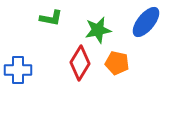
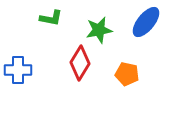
green star: moved 1 px right
orange pentagon: moved 10 px right, 11 px down
